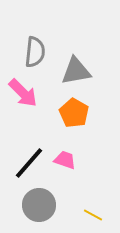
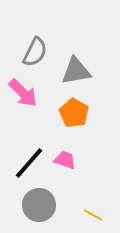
gray semicircle: rotated 20 degrees clockwise
